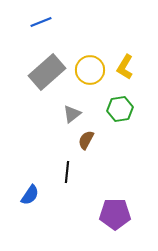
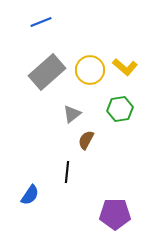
yellow L-shape: rotated 80 degrees counterclockwise
